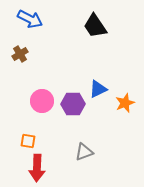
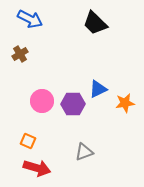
black trapezoid: moved 3 px up; rotated 12 degrees counterclockwise
orange star: rotated 12 degrees clockwise
orange square: rotated 14 degrees clockwise
red arrow: rotated 76 degrees counterclockwise
